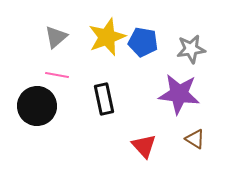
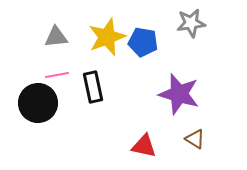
gray triangle: rotated 35 degrees clockwise
gray star: moved 26 px up
pink line: rotated 20 degrees counterclockwise
purple star: rotated 9 degrees clockwise
black rectangle: moved 11 px left, 12 px up
black circle: moved 1 px right, 3 px up
red triangle: rotated 36 degrees counterclockwise
